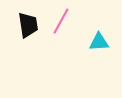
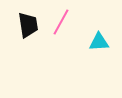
pink line: moved 1 px down
